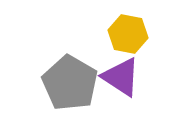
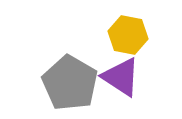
yellow hexagon: moved 1 px down
